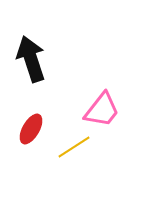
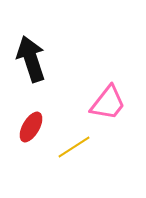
pink trapezoid: moved 6 px right, 7 px up
red ellipse: moved 2 px up
